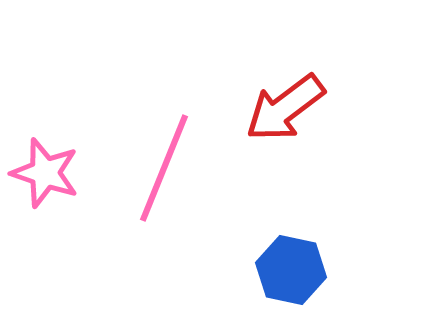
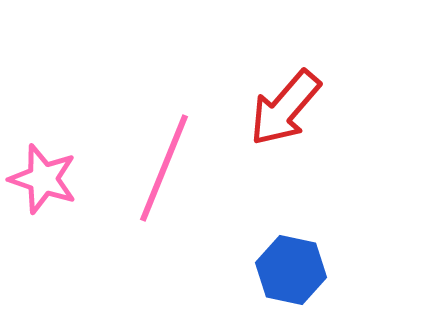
red arrow: rotated 12 degrees counterclockwise
pink star: moved 2 px left, 6 px down
